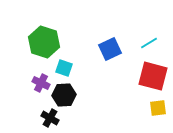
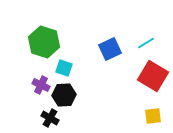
cyan line: moved 3 px left
red square: rotated 16 degrees clockwise
purple cross: moved 2 px down
yellow square: moved 5 px left, 8 px down
